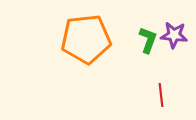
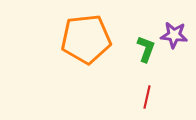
green L-shape: moved 2 px left, 9 px down
red line: moved 14 px left, 2 px down; rotated 20 degrees clockwise
